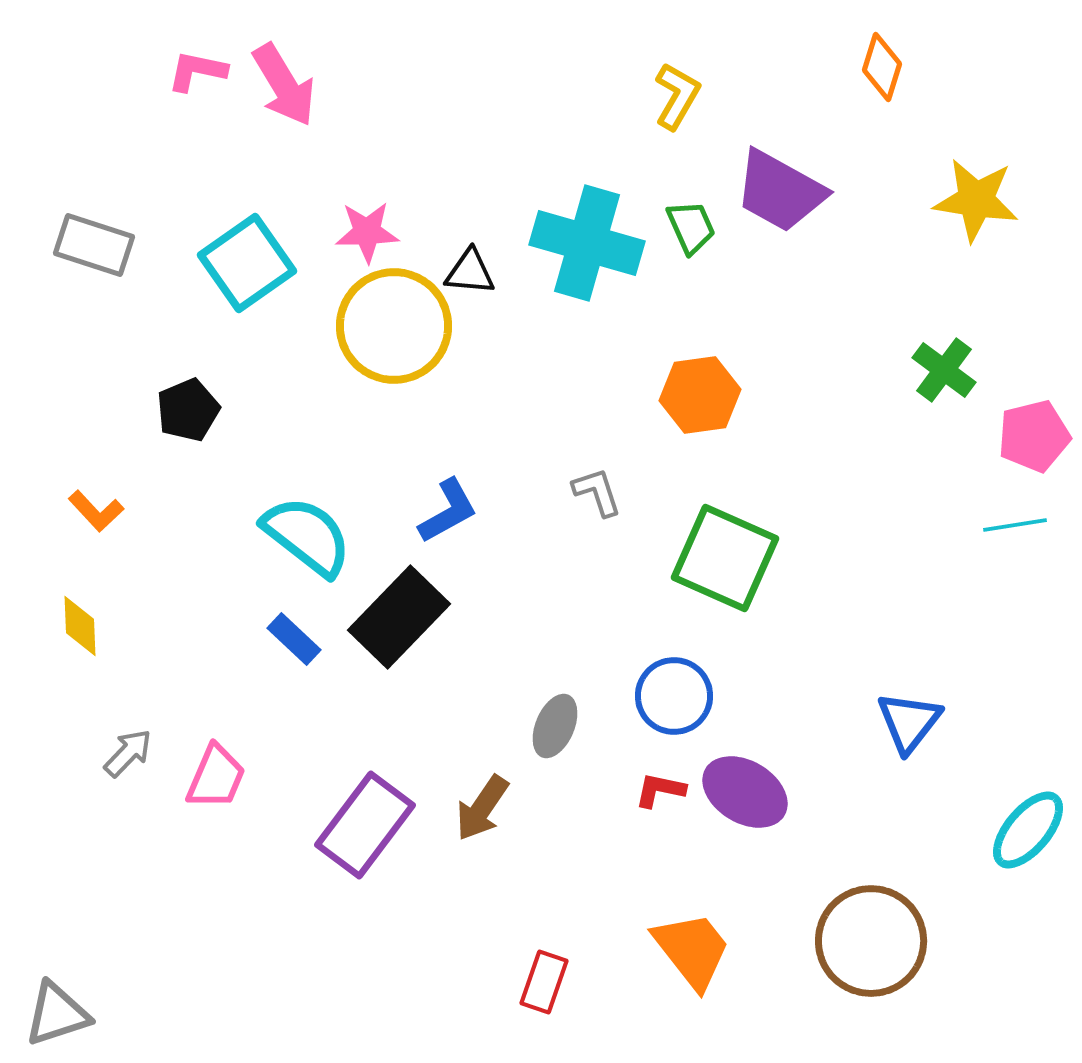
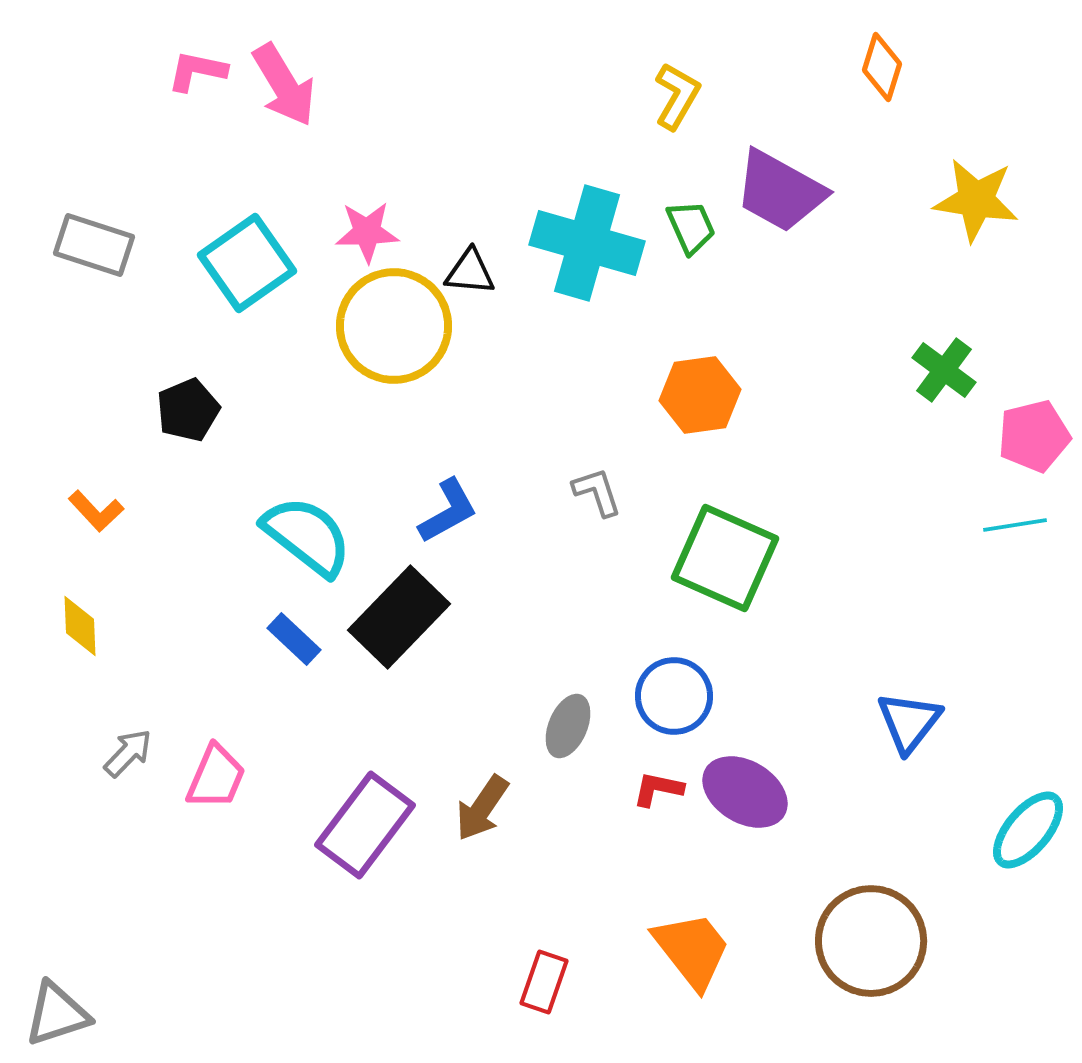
gray ellipse: moved 13 px right
red L-shape: moved 2 px left, 1 px up
